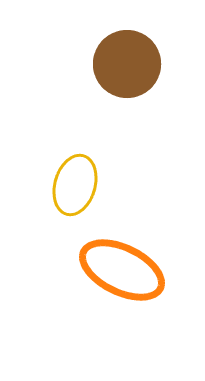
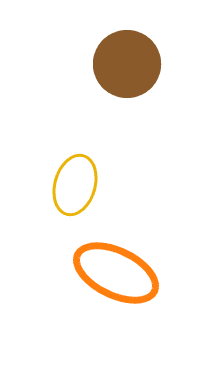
orange ellipse: moved 6 px left, 3 px down
